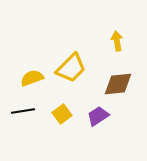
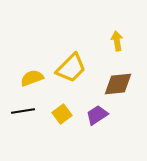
purple trapezoid: moved 1 px left, 1 px up
